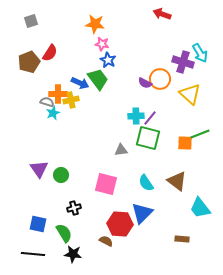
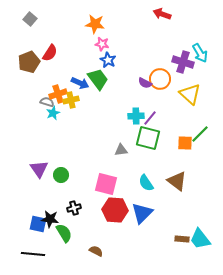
gray square: moved 1 px left, 2 px up; rotated 32 degrees counterclockwise
orange cross: rotated 18 degrees counterclockwise
green line: rotated 24 degrees counterclockwise
cyan trapezoid: moved 31 px down
red hexagon: moved 5 px left, 14 px up
brown semicircle: moved 10 px left, 10 px down
black star: moved 23 px left, 35 px up
